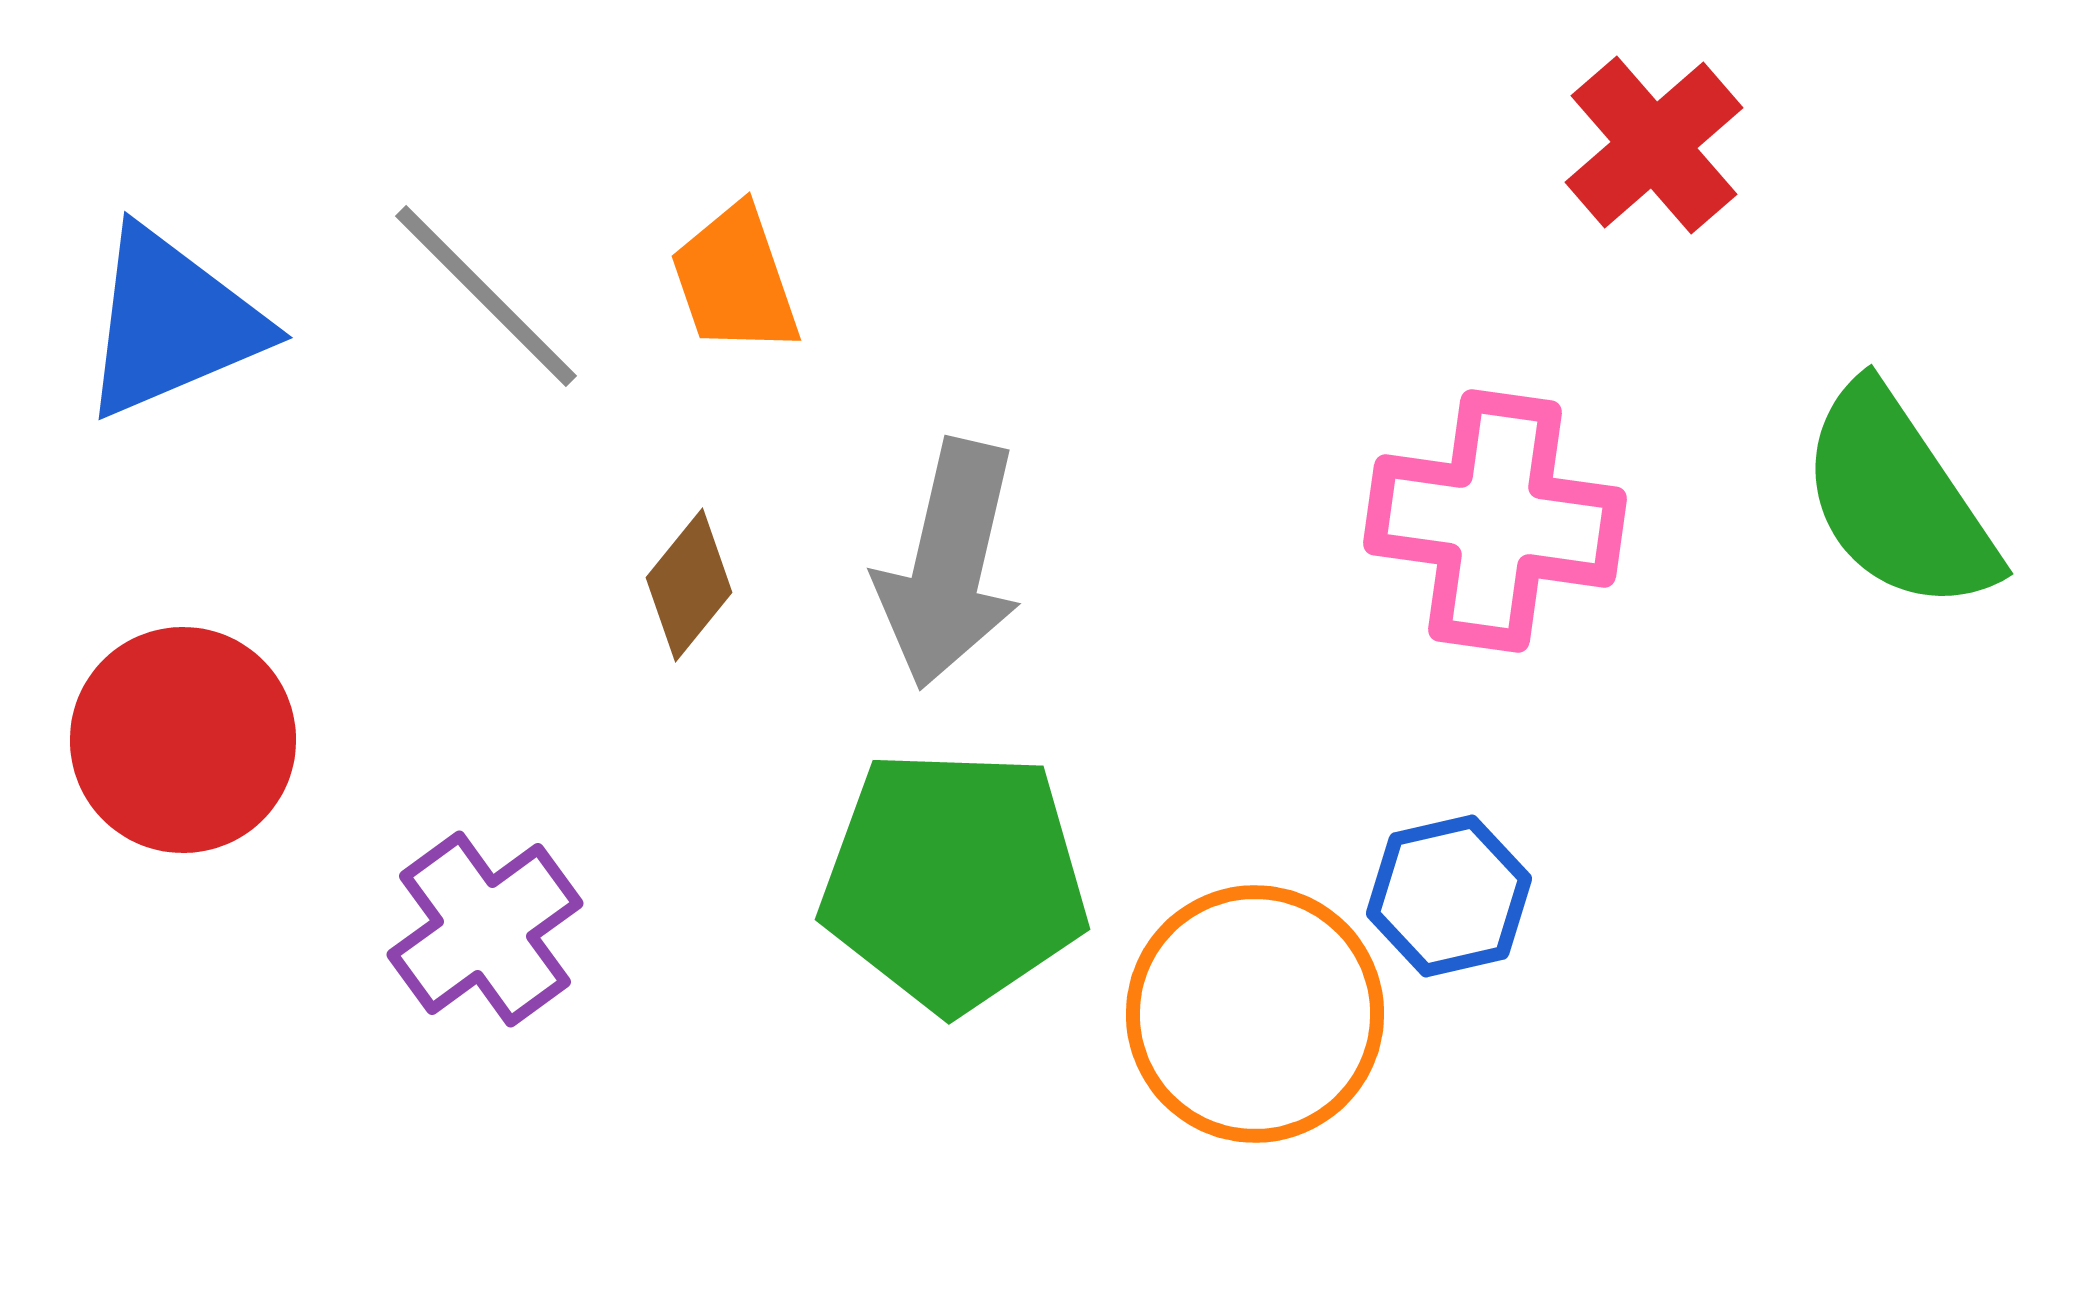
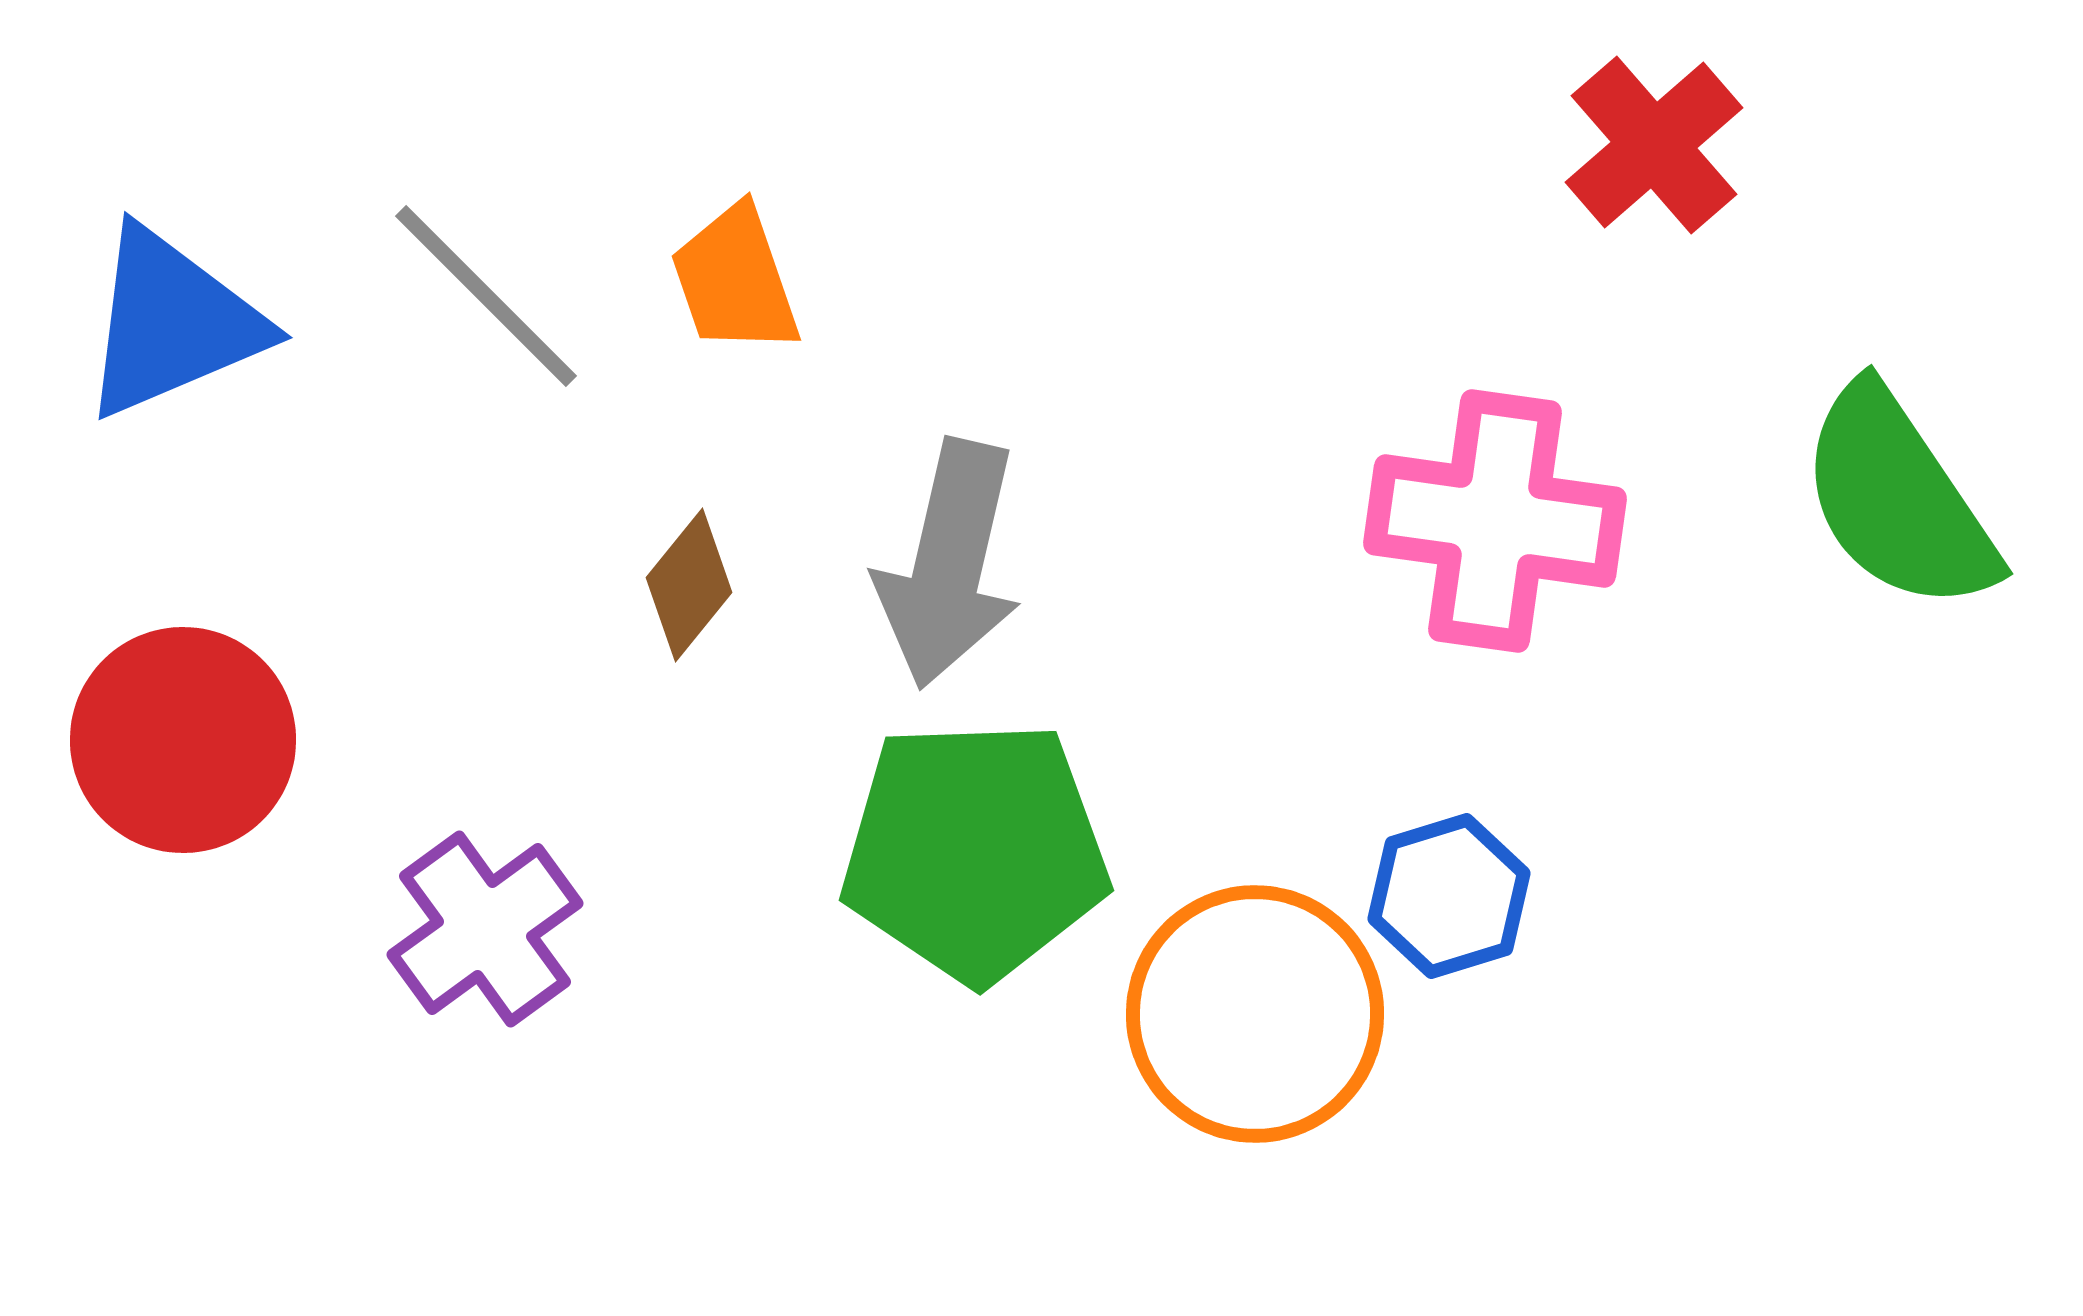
green pentagon: moved 21 px right, 29 px up; rotated 4 degrees counterclockwise
blue hexagon: rotated 4 degrees counterclockwise
